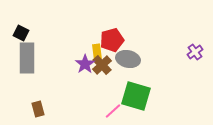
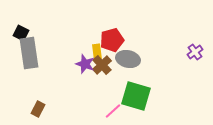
gray rectangle: moved 2 px right, 5 px up; rotated 8 degrees counterclockwise
purple star: rotated 18 degrees counterclockwise
brown rectangle: rotated 42 degrees clockwise
